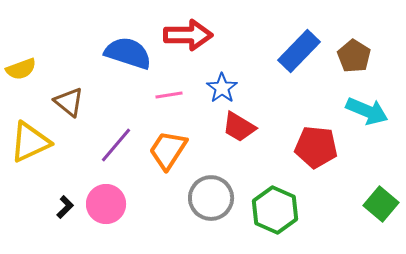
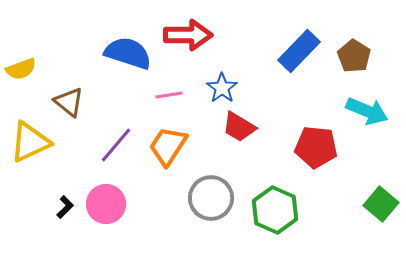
orange trapezoid: moved 4 px up
